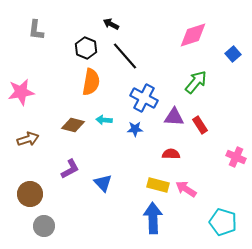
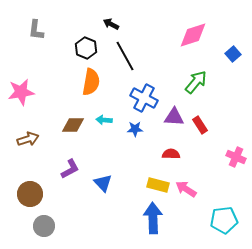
black line: rotated 12 degrees clockwise
brown diamond: rotated 15 degrees counterclockwise
cyan pentagon: moved 1 px right, 2 px up; rotated 24 degrees counterclockwise
